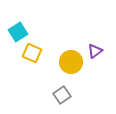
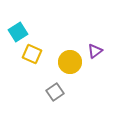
yellow square: moved 1 px down
yellow circle: moved 1 px left
gray square: moved 7 px left, 3 px up
